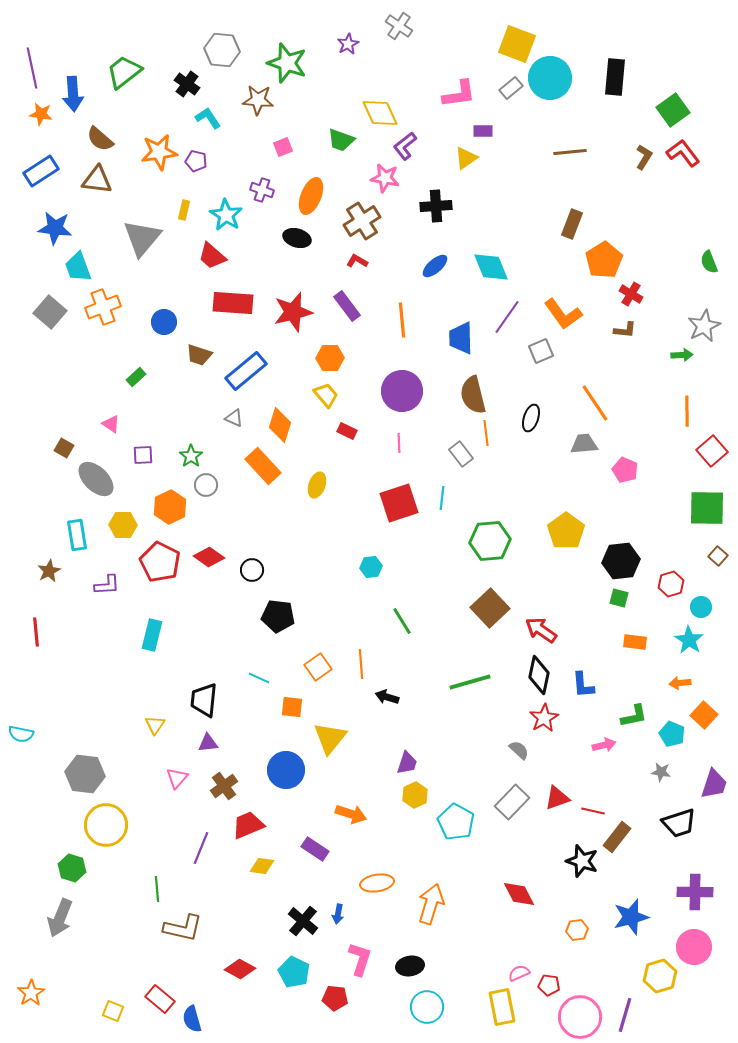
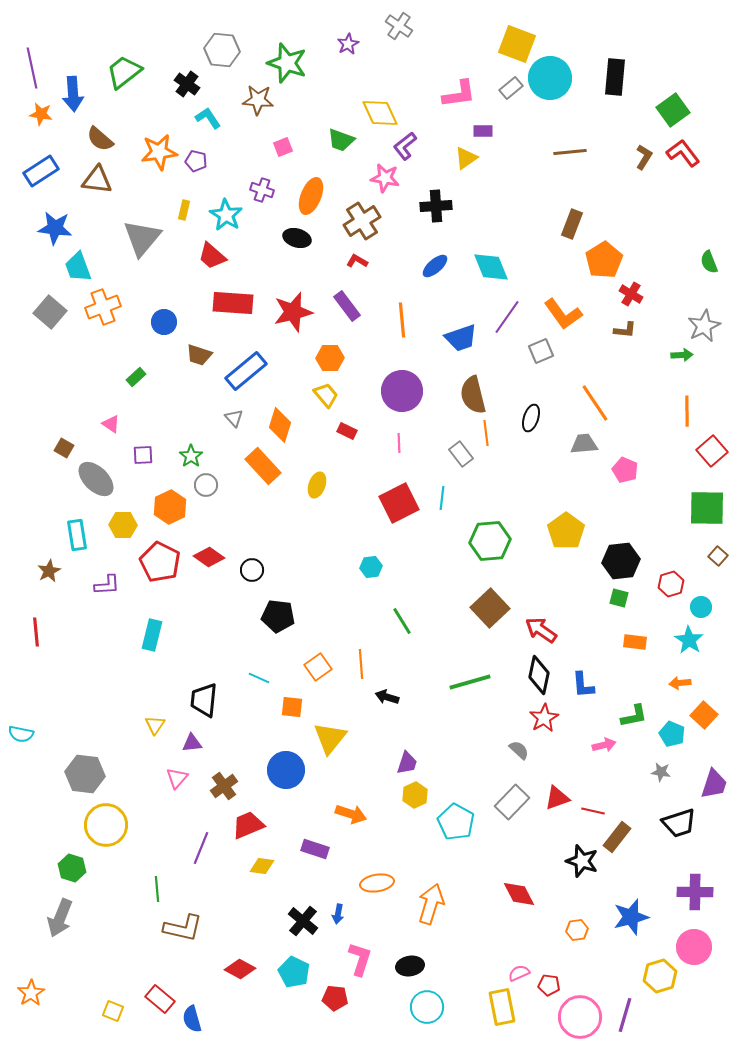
blue trapezoid at (461, 338): rotated 108 degrees counterclockwise
gray triangle at (234, 418): rotated 24 degrees clockwise
red square at (399, 503): rotated 9 degrees counterclockwise
purple triangle at (208, 743): moved 16 px left
purple rectangle at (315, 849): rotated 16 degrees counterclockwise
